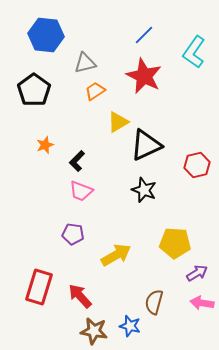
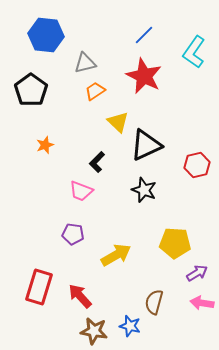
black pentagon: moved 3 px left
yellow triangle: rotated 45 degrees counterclockwise
black L-shape: moved 20 px right, 1 px down
